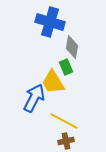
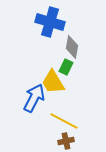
green rectangle: rotated 49 degrees clockwise
